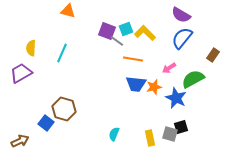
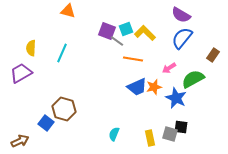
blue trapezoid: moved 1 px right, 3 px down; rotated 30 degrees counterclockwise
black square: rotated 24 degrees clockwise
